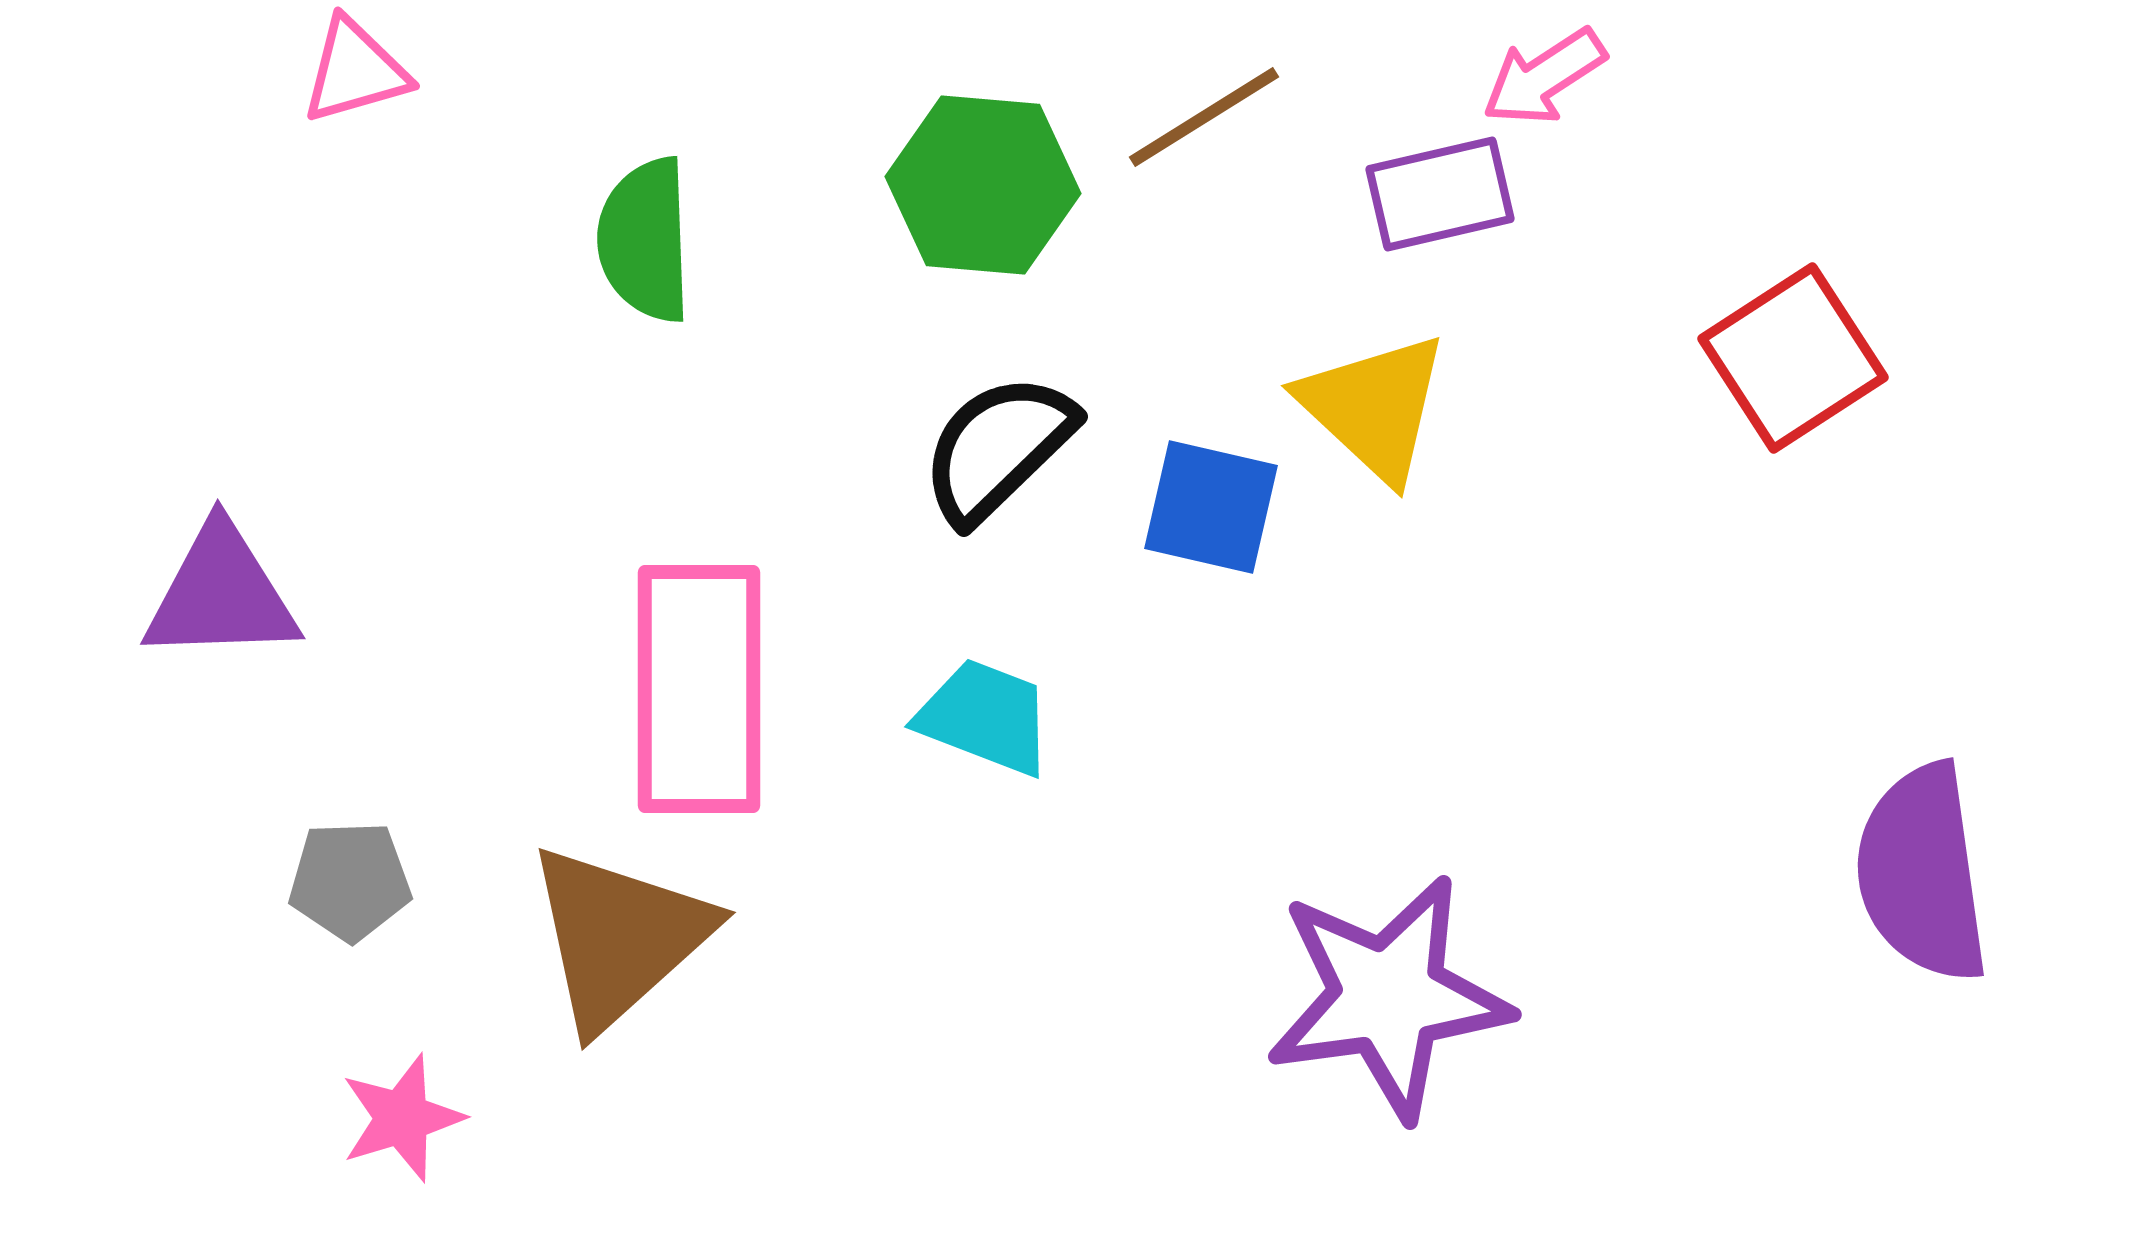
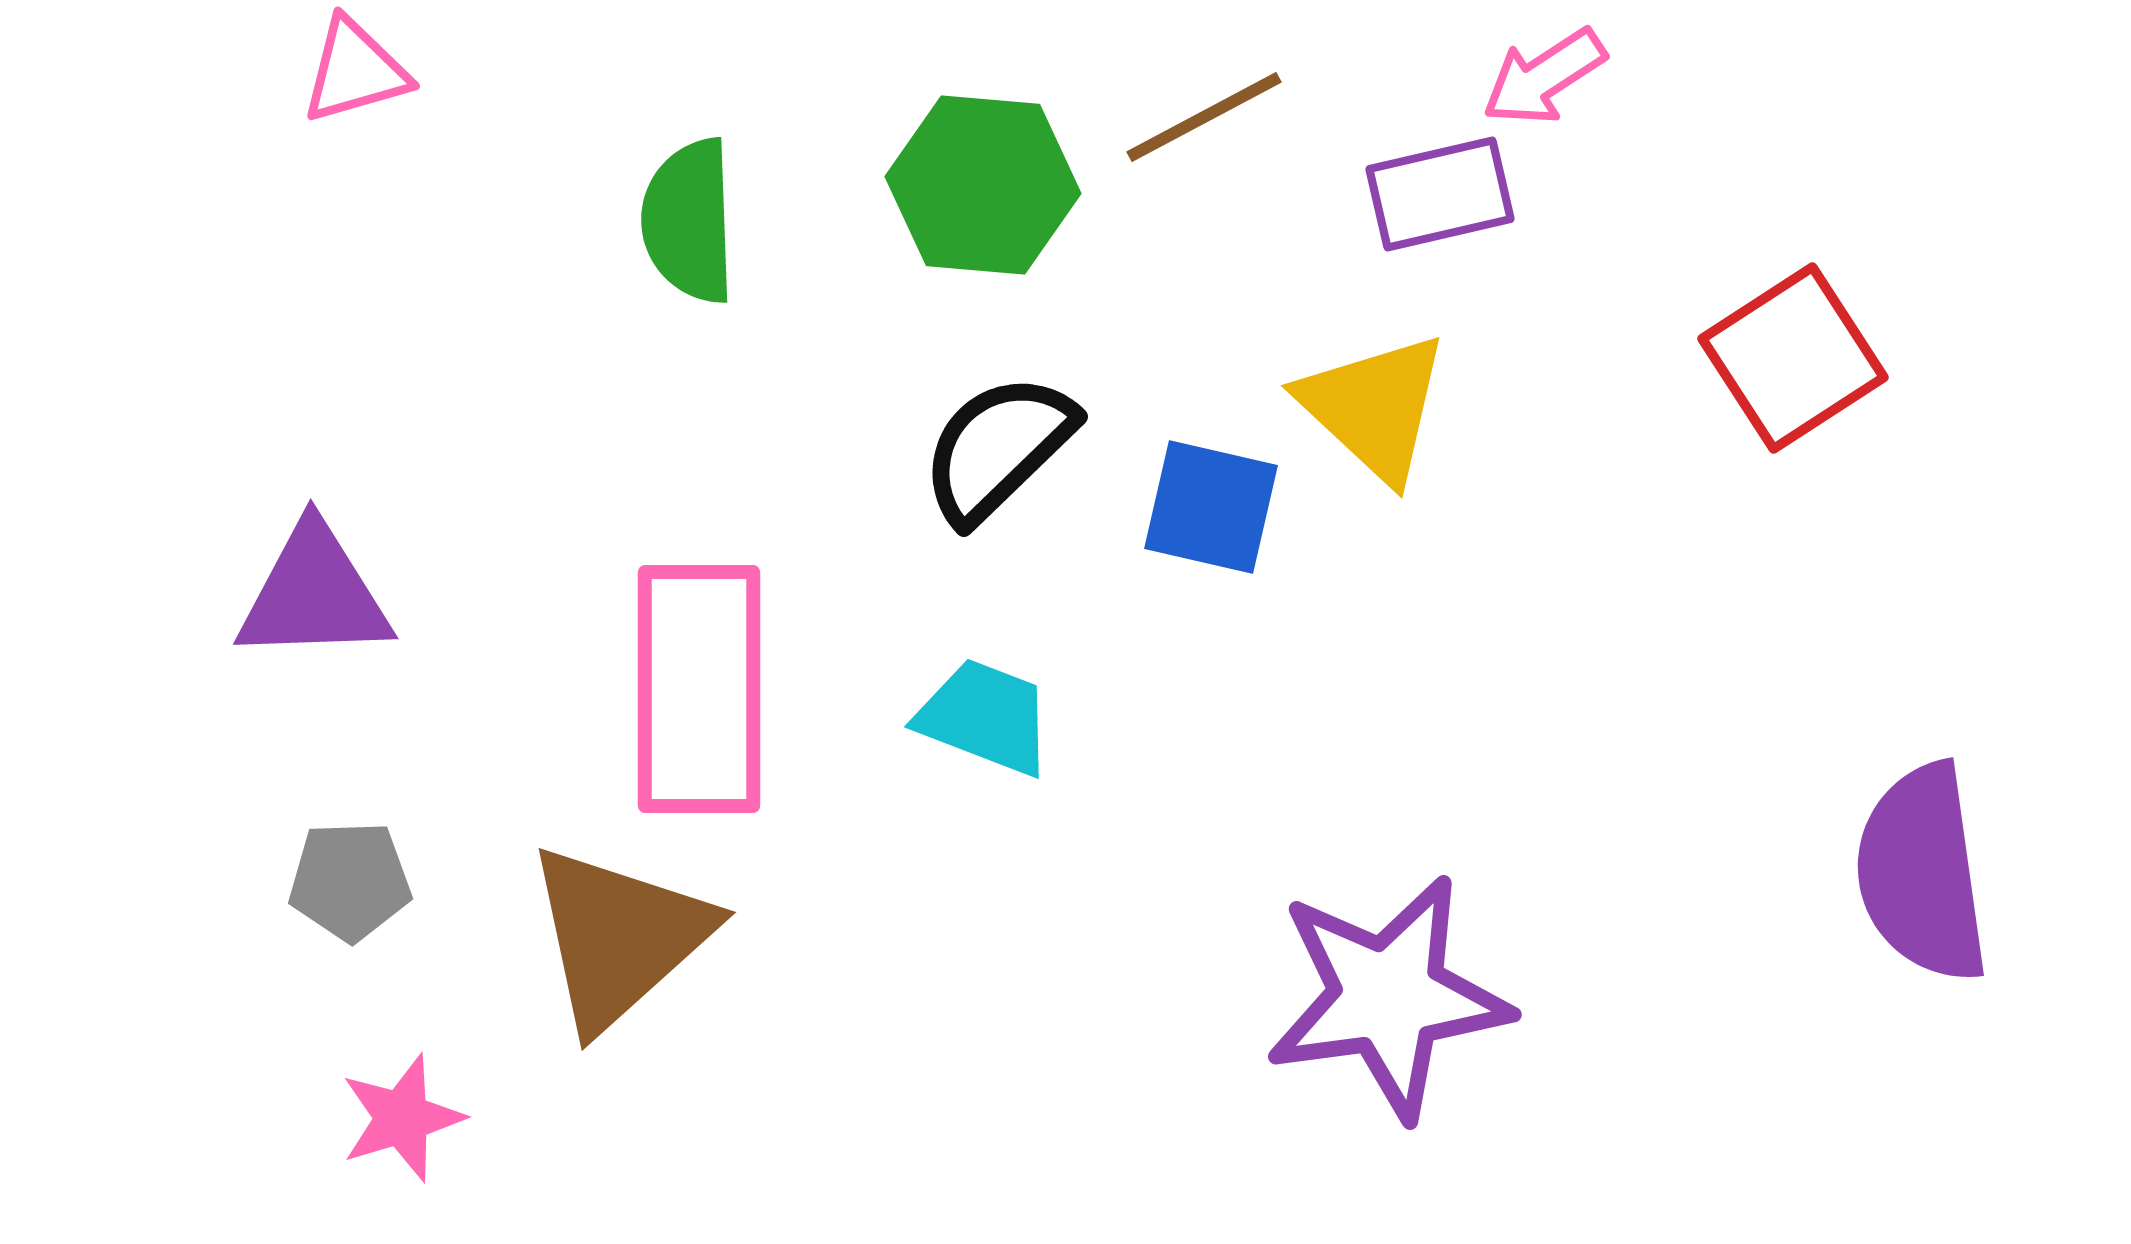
brown line: rotated 4 degrees clockwise
green semicircle: moved 44 px right, 19 px up
purple triangle: moved 93 px right
